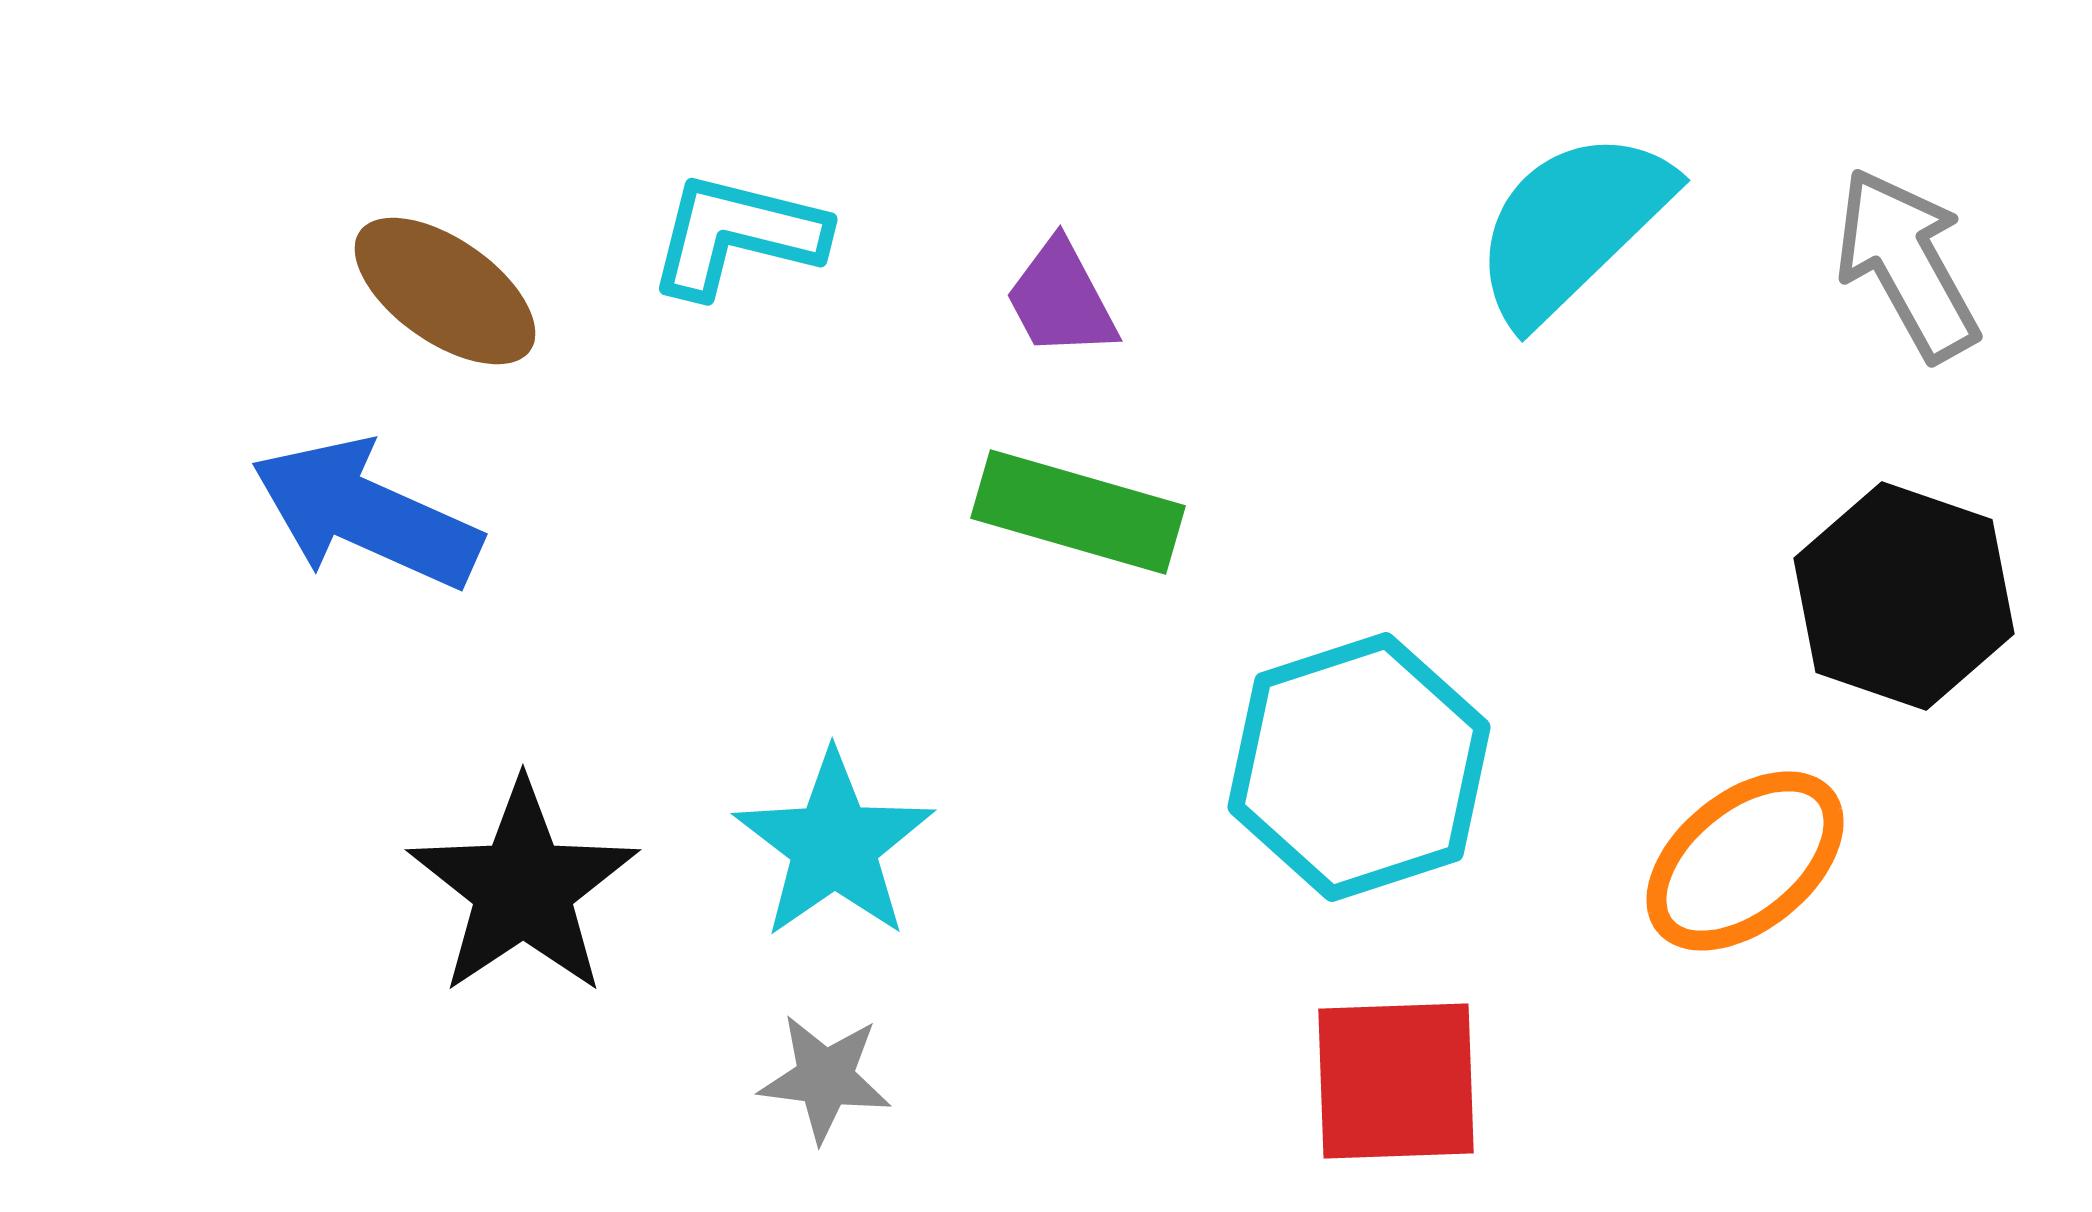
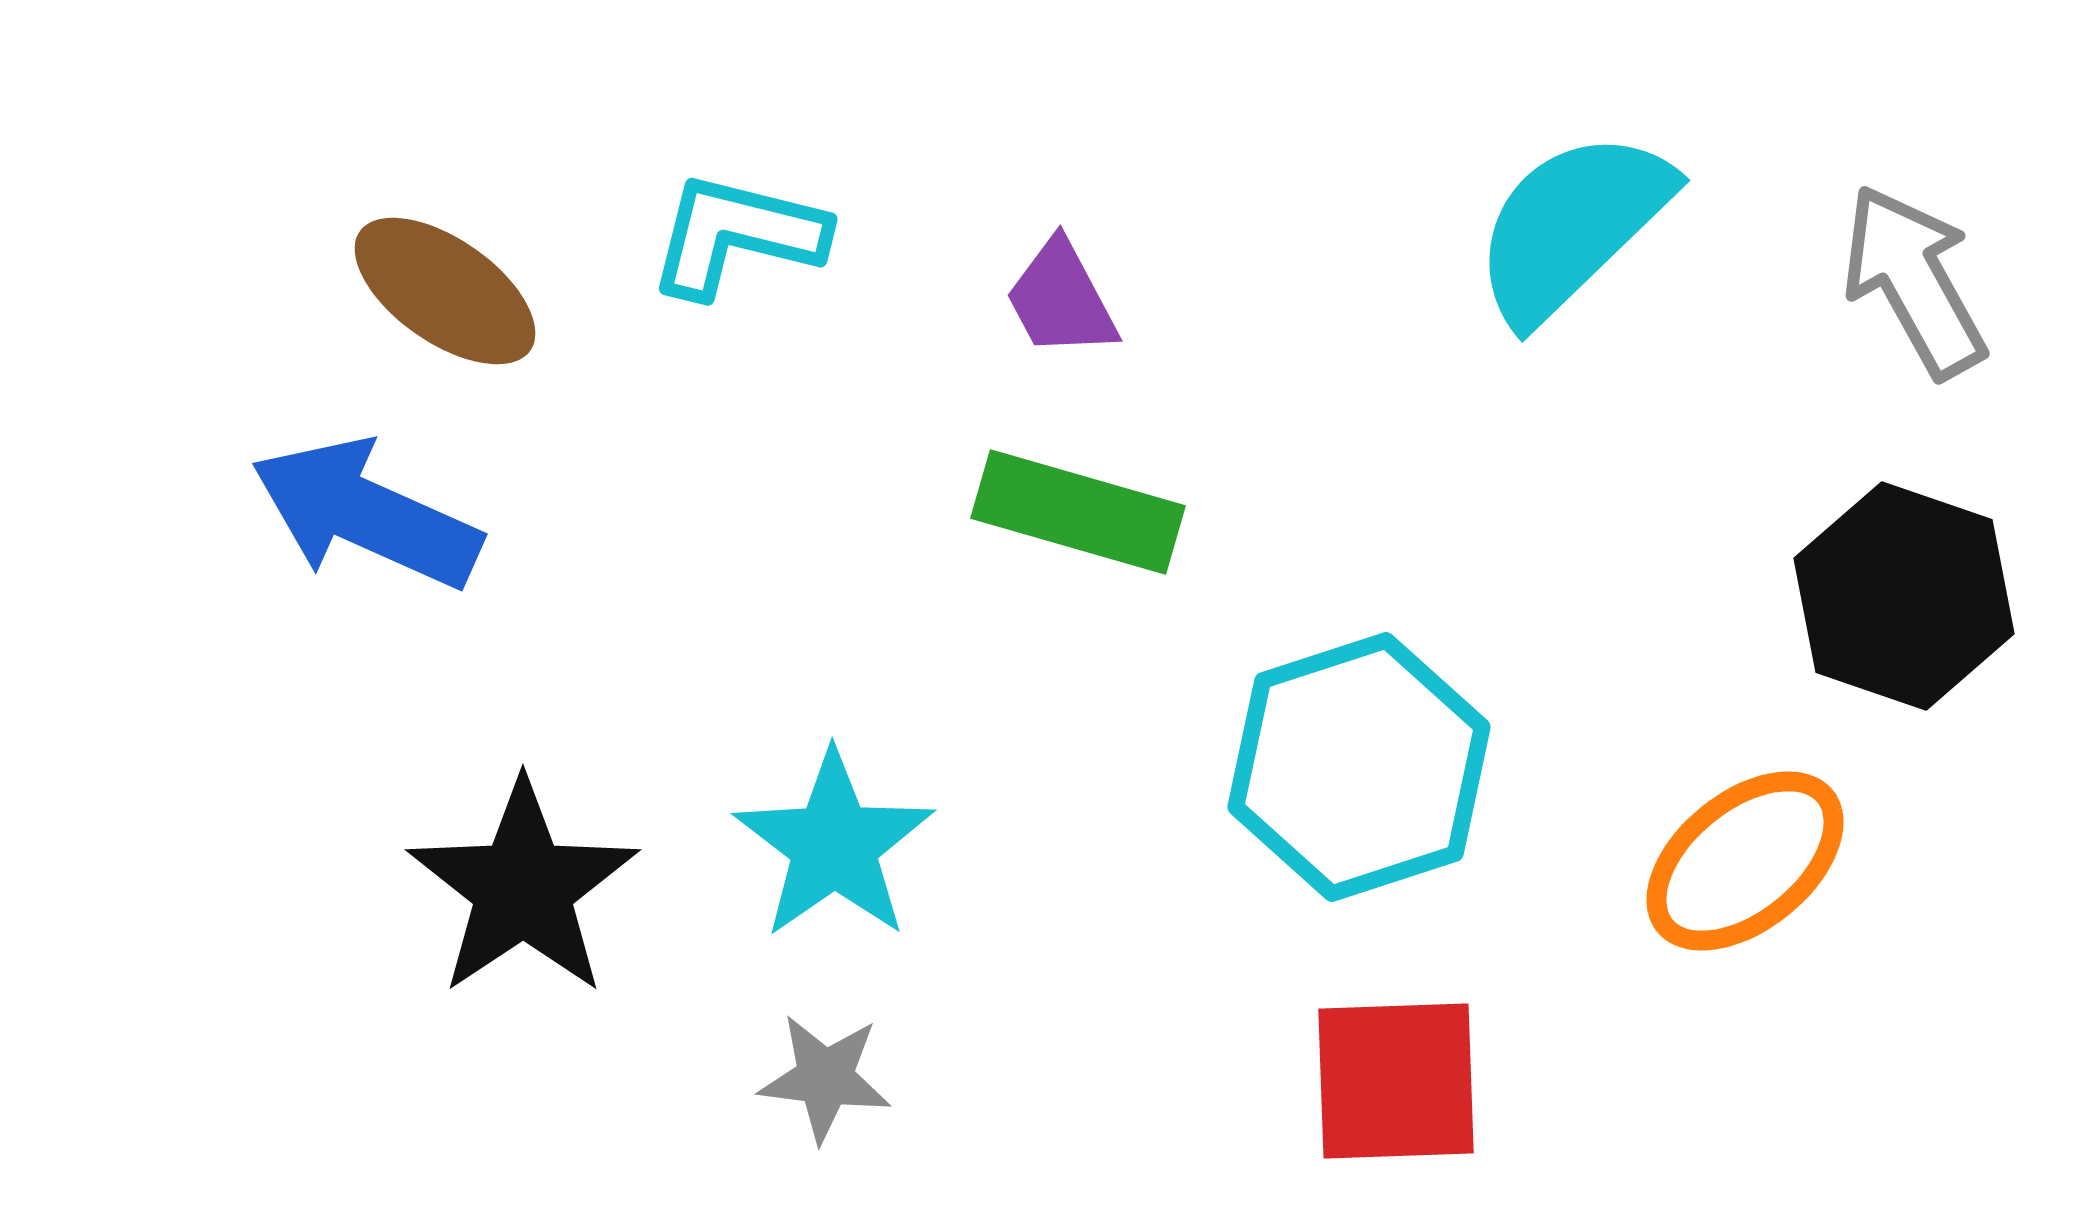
gray arrow: moved 7 px right, 17 px down
